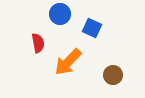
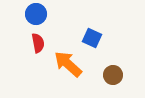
blue circle: moved 24 px left
blue square: moved 10 px down
orange arrow: moved 2 px down; rotated 88 degrees clockwise
